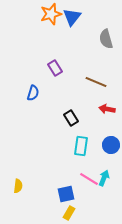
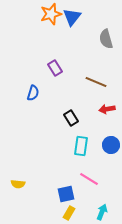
red arrow: rotated 21 degrees counterclockwise
cyan arrow: moved 2 px left, 34 px down
yellow semicircle: moved 2 px up; rotated 88 degrees clockwise
